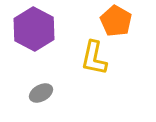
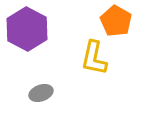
purple hexagon: moved 7 px left
gray ellipse: rotated 10 degrees clockwise
